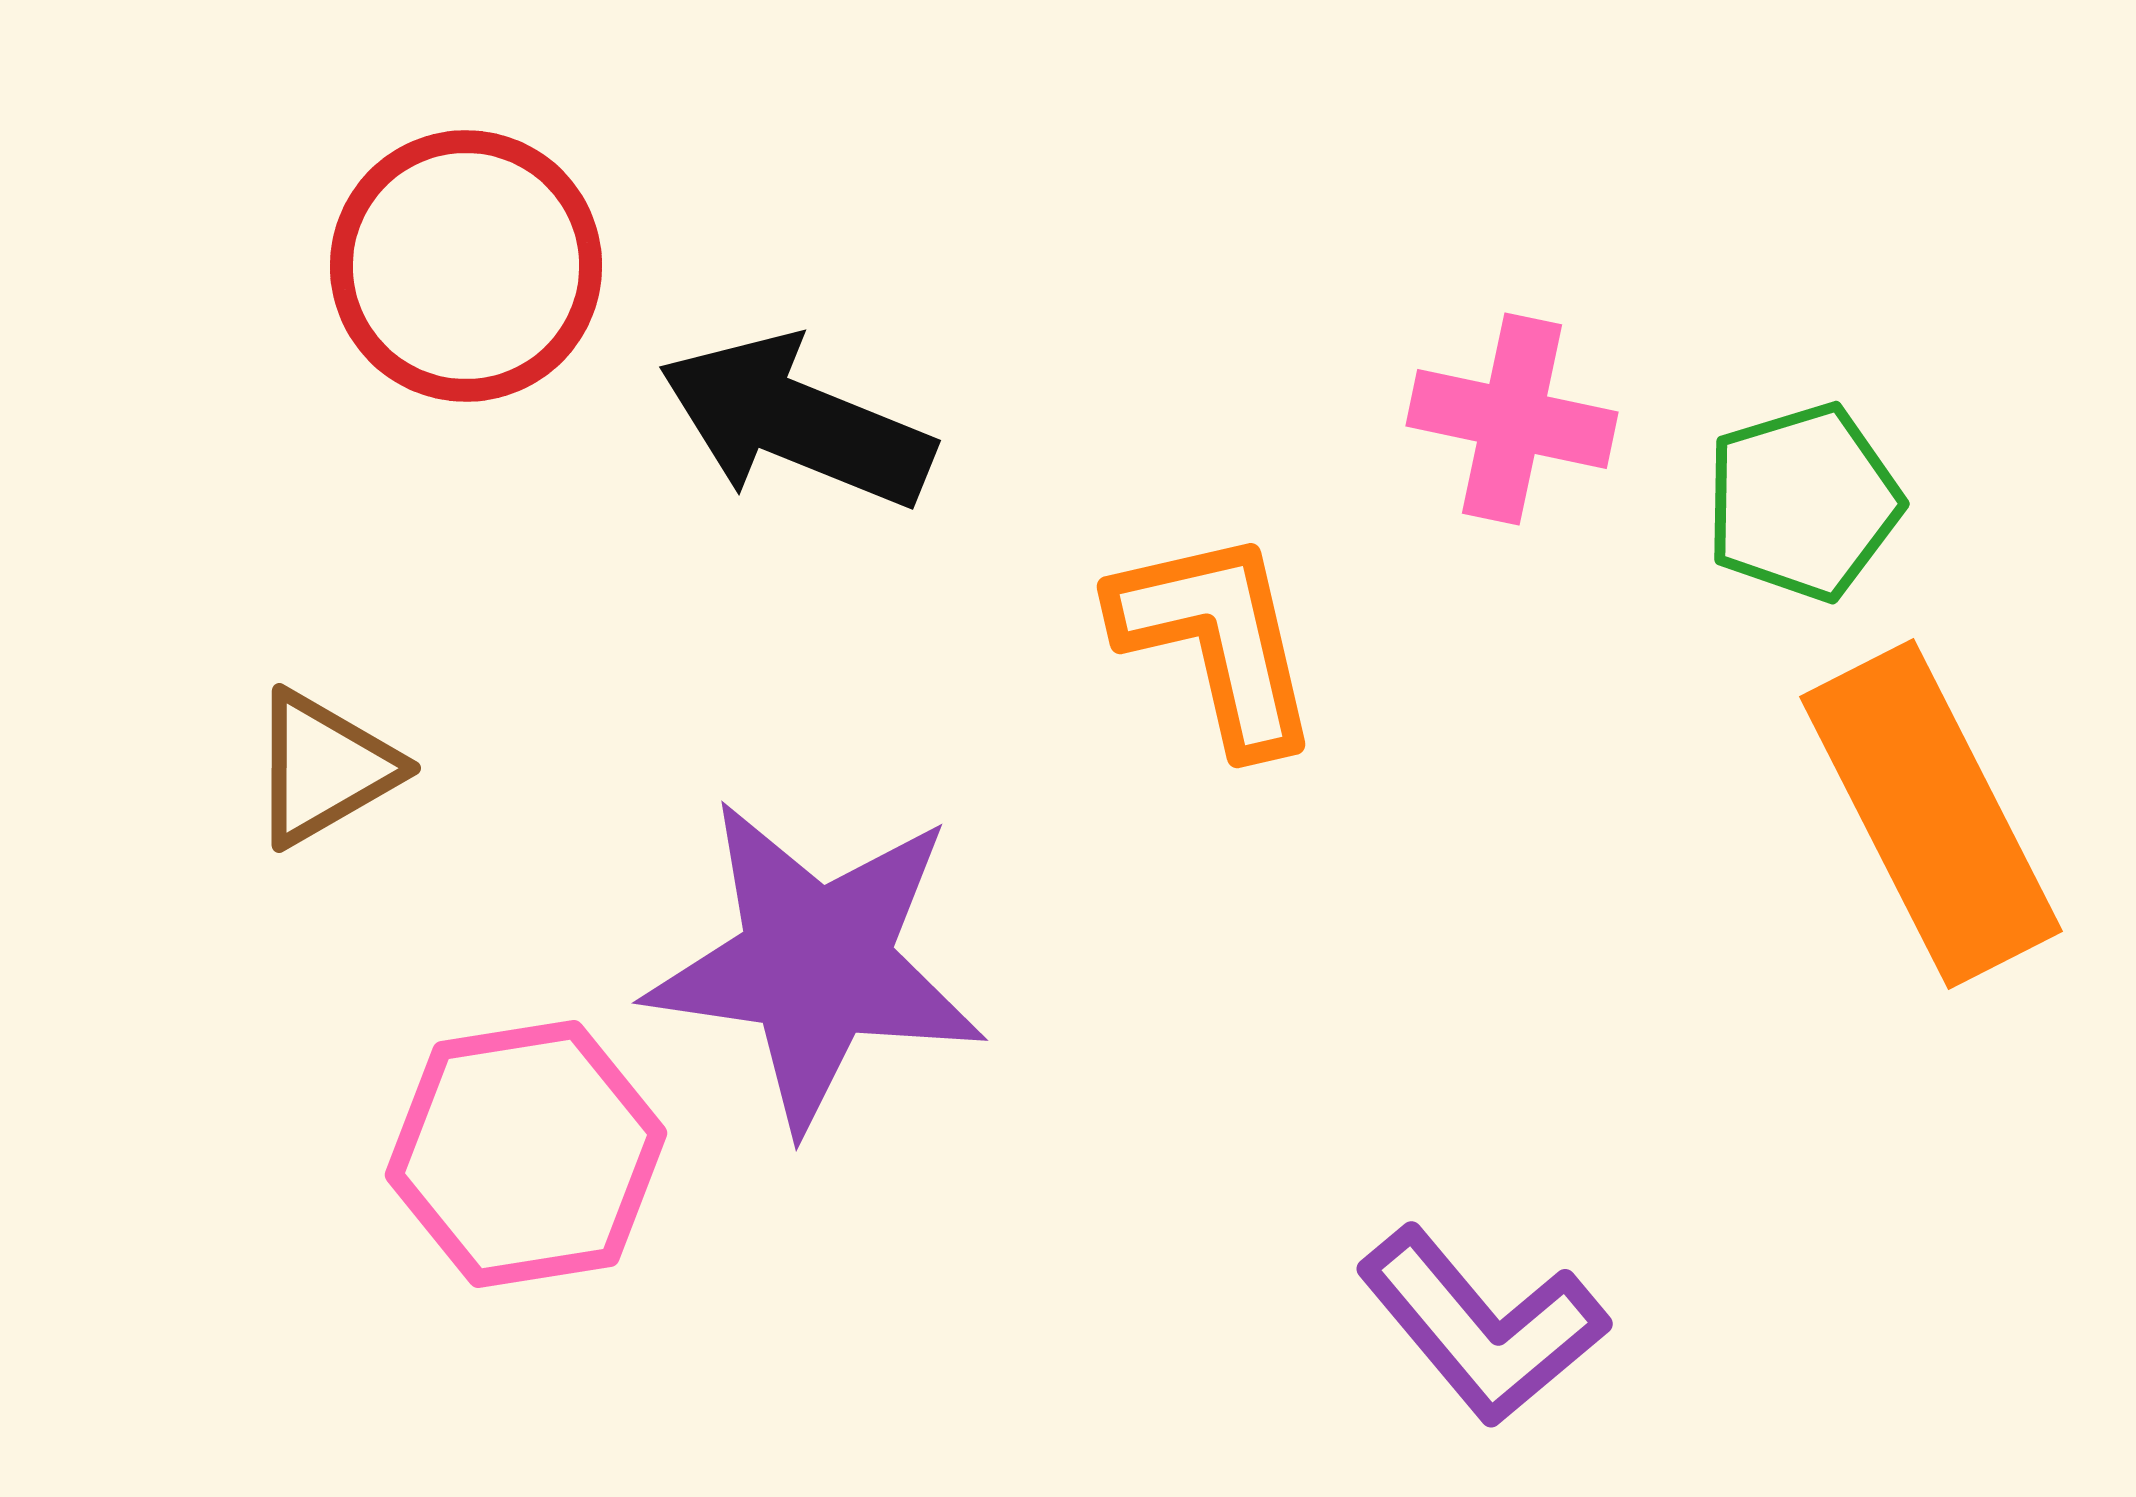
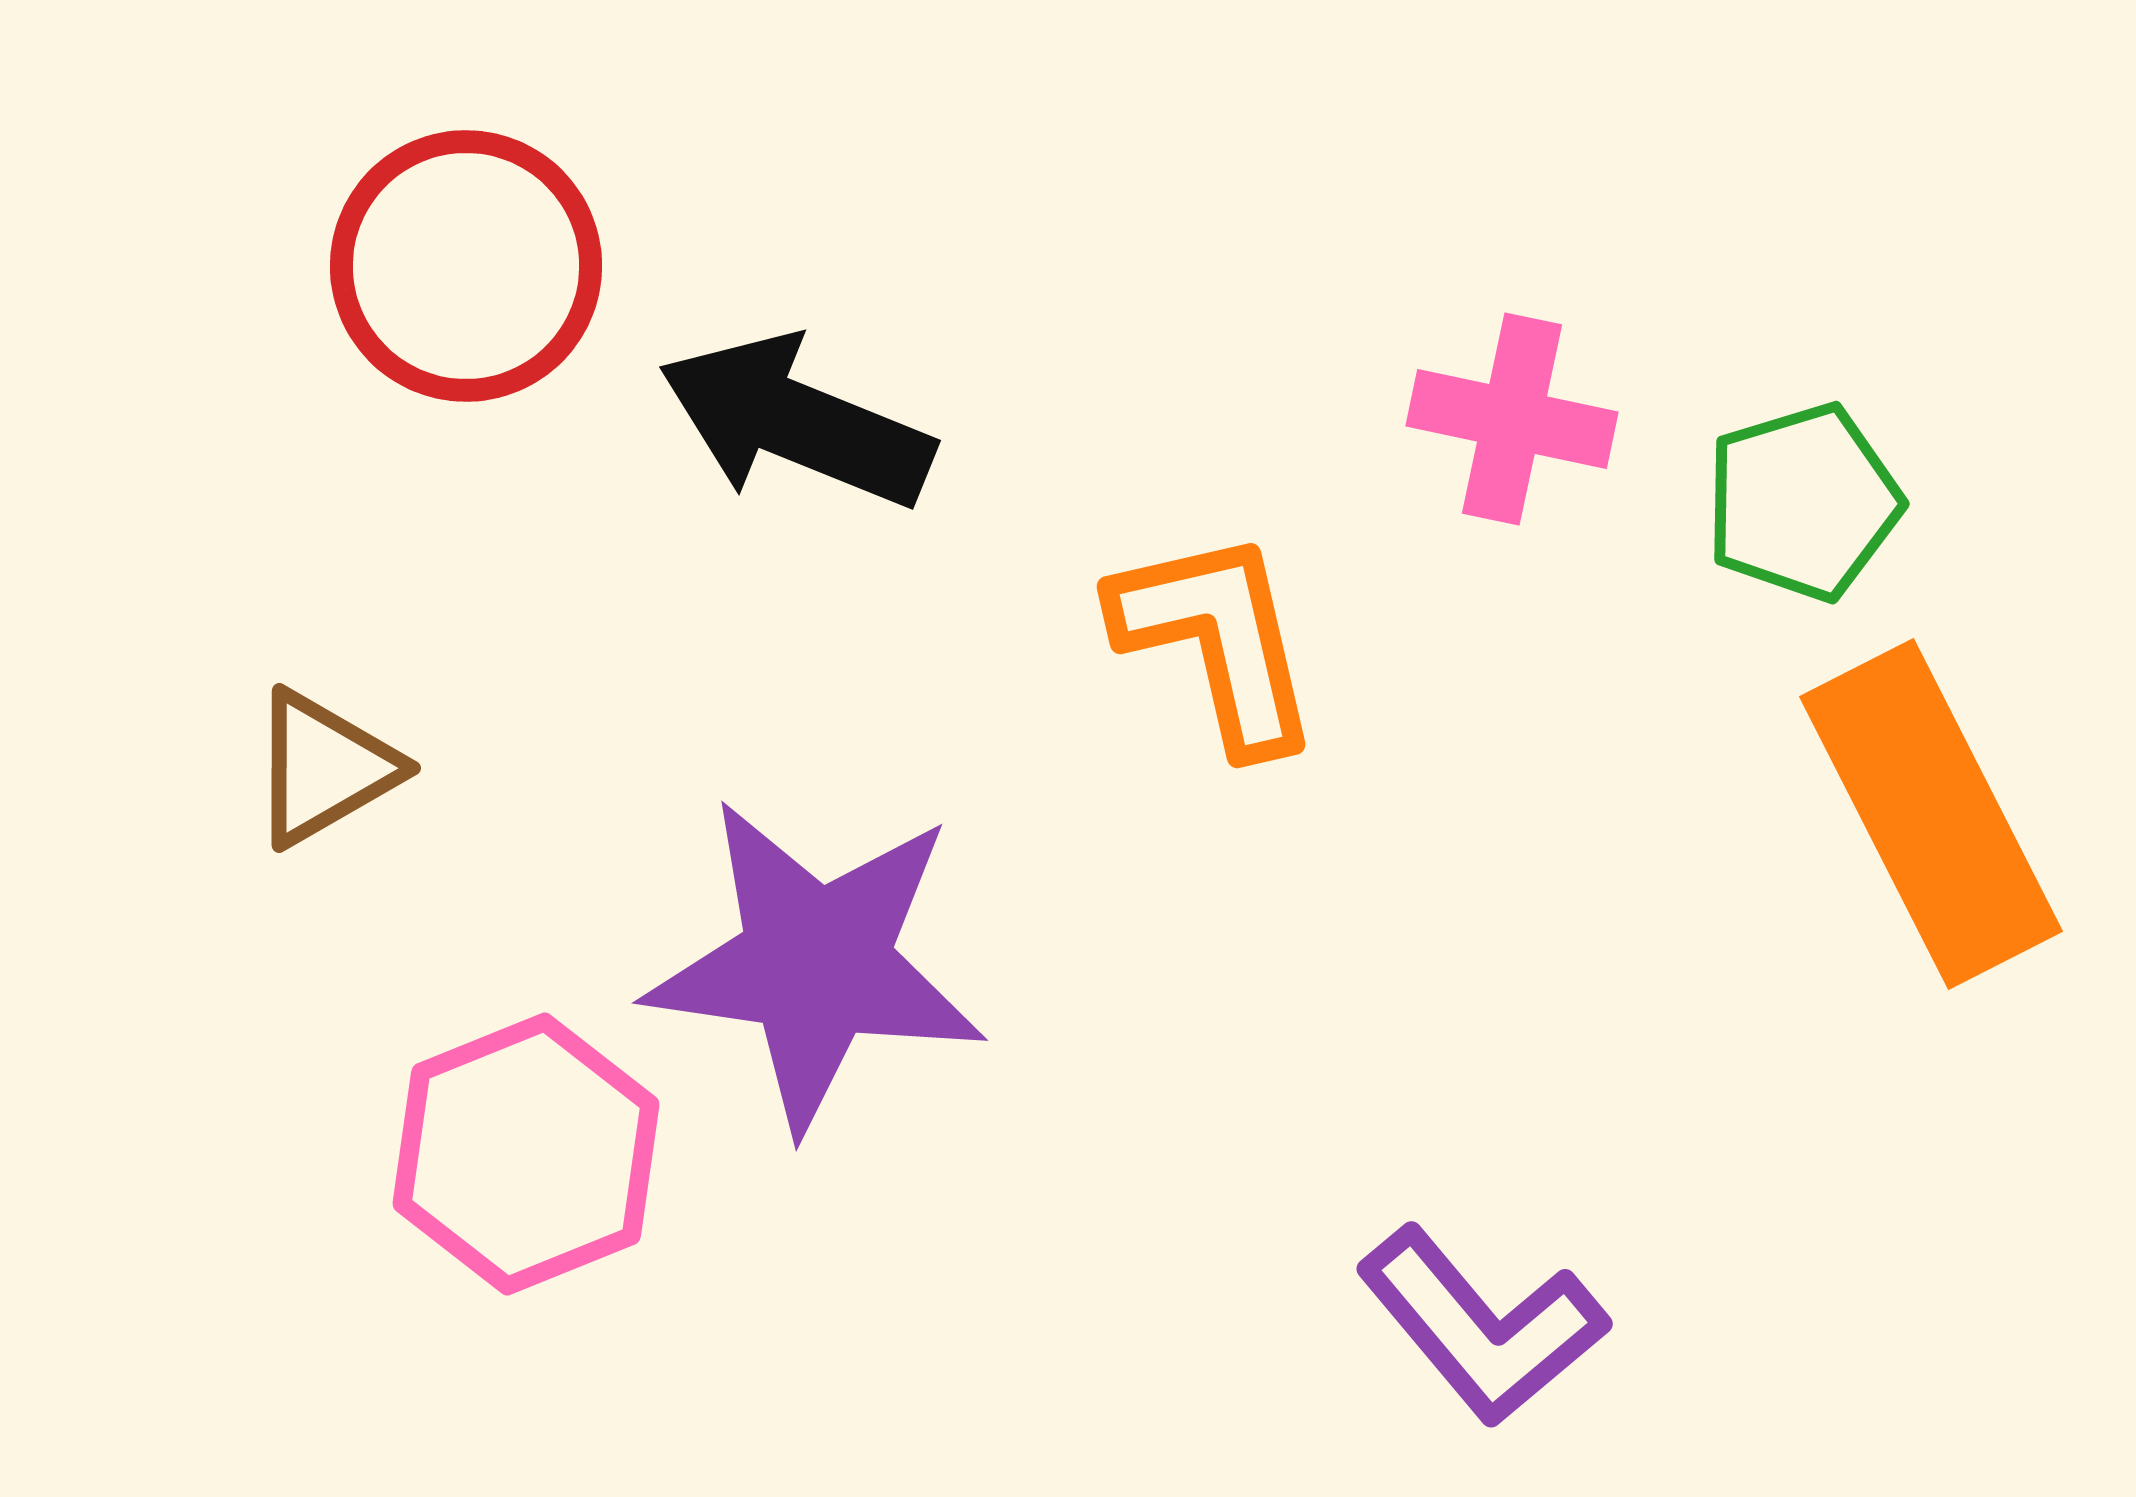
pink hexagon: rotated 13 degrees counterclockwise
